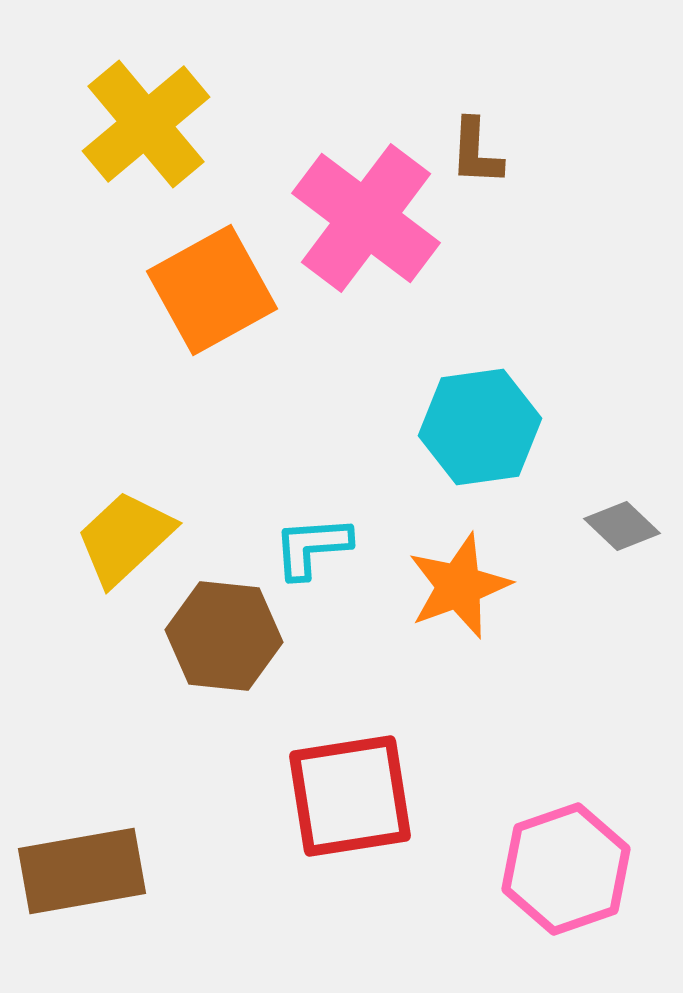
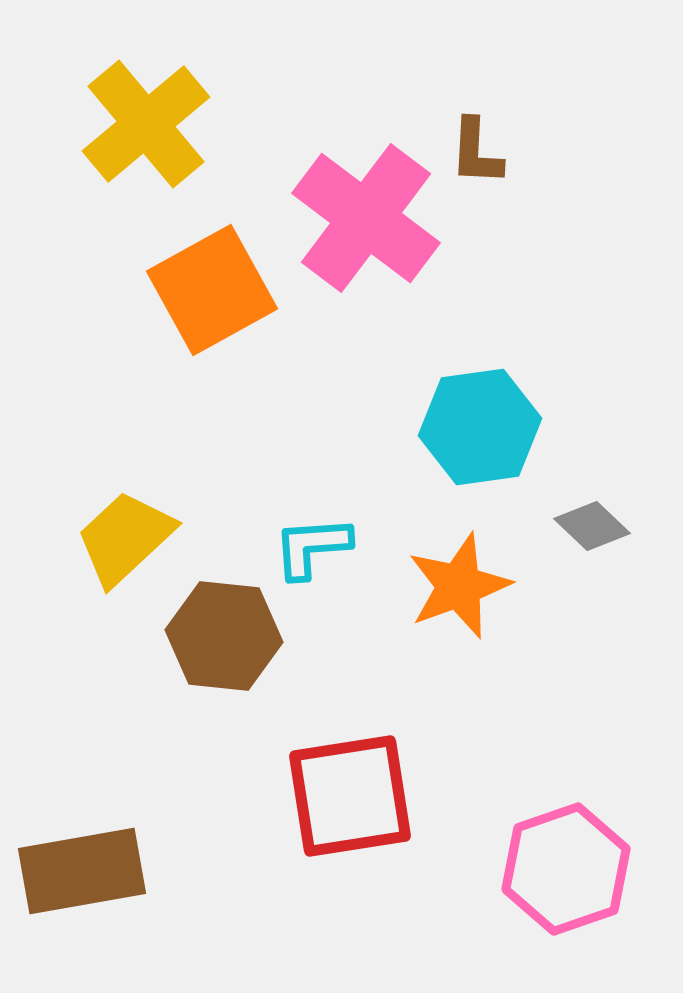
gray diamond: moved 30 px left
